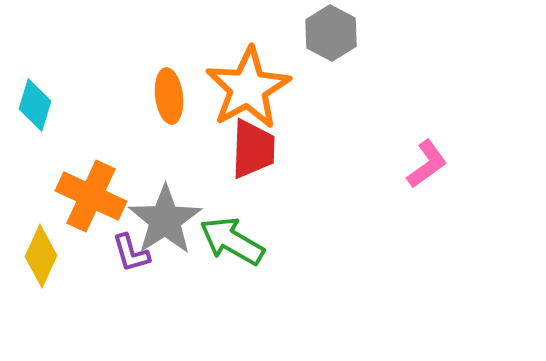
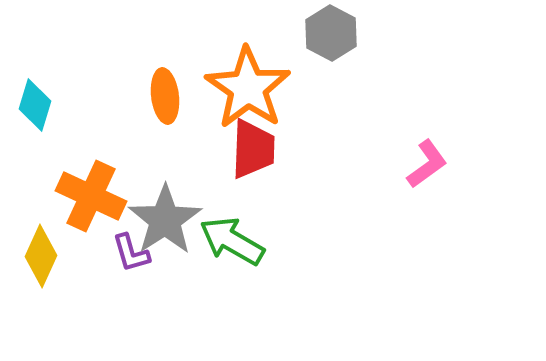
orange star: rotated 8 degrees counterclockwise
orange ellipse: moved 4 px left
